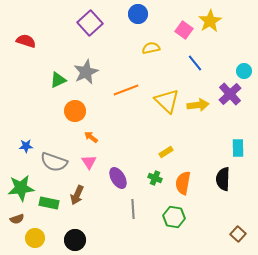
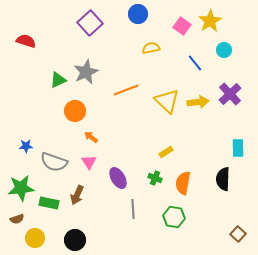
pink square: moved 2 px left, 4 px up
cyan circle: moved 20 px left, 21 px up
yellow arrow: moved 3 px up
